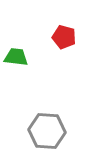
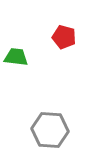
gray hexagon: moved 3 px right, 1 px up
